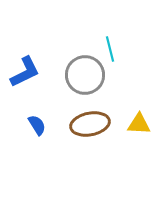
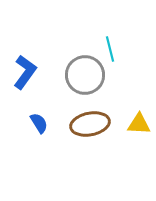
blue L-shape: rotated 28 degrees counterclockwise
blue semicircle: moved 2 px right, 2 px up
